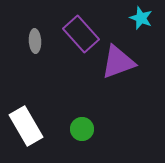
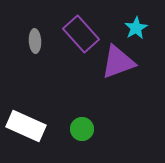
cyan star: moved 5 px left, 10 px down; rotated 20 degrees clockwise
white rectangle: rotated 36 degrees counterclockwise
